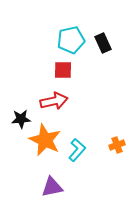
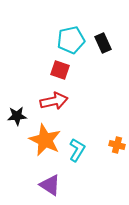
red square: moved 3 px left; rotated 18 degrees clockwise
black star: moved 4 px left, 3 px up
orange cross: rotated 35 degrees clockwise
cyan L-shape: rotated 10 degrees counterclockwise
purple triangle: moved 2 px left, 2 px up; rotated 45 degrees clockwise
